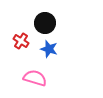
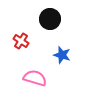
black circle: moved 5 px right, 4 px up
blue star: moved 13 px right, 6 px down
